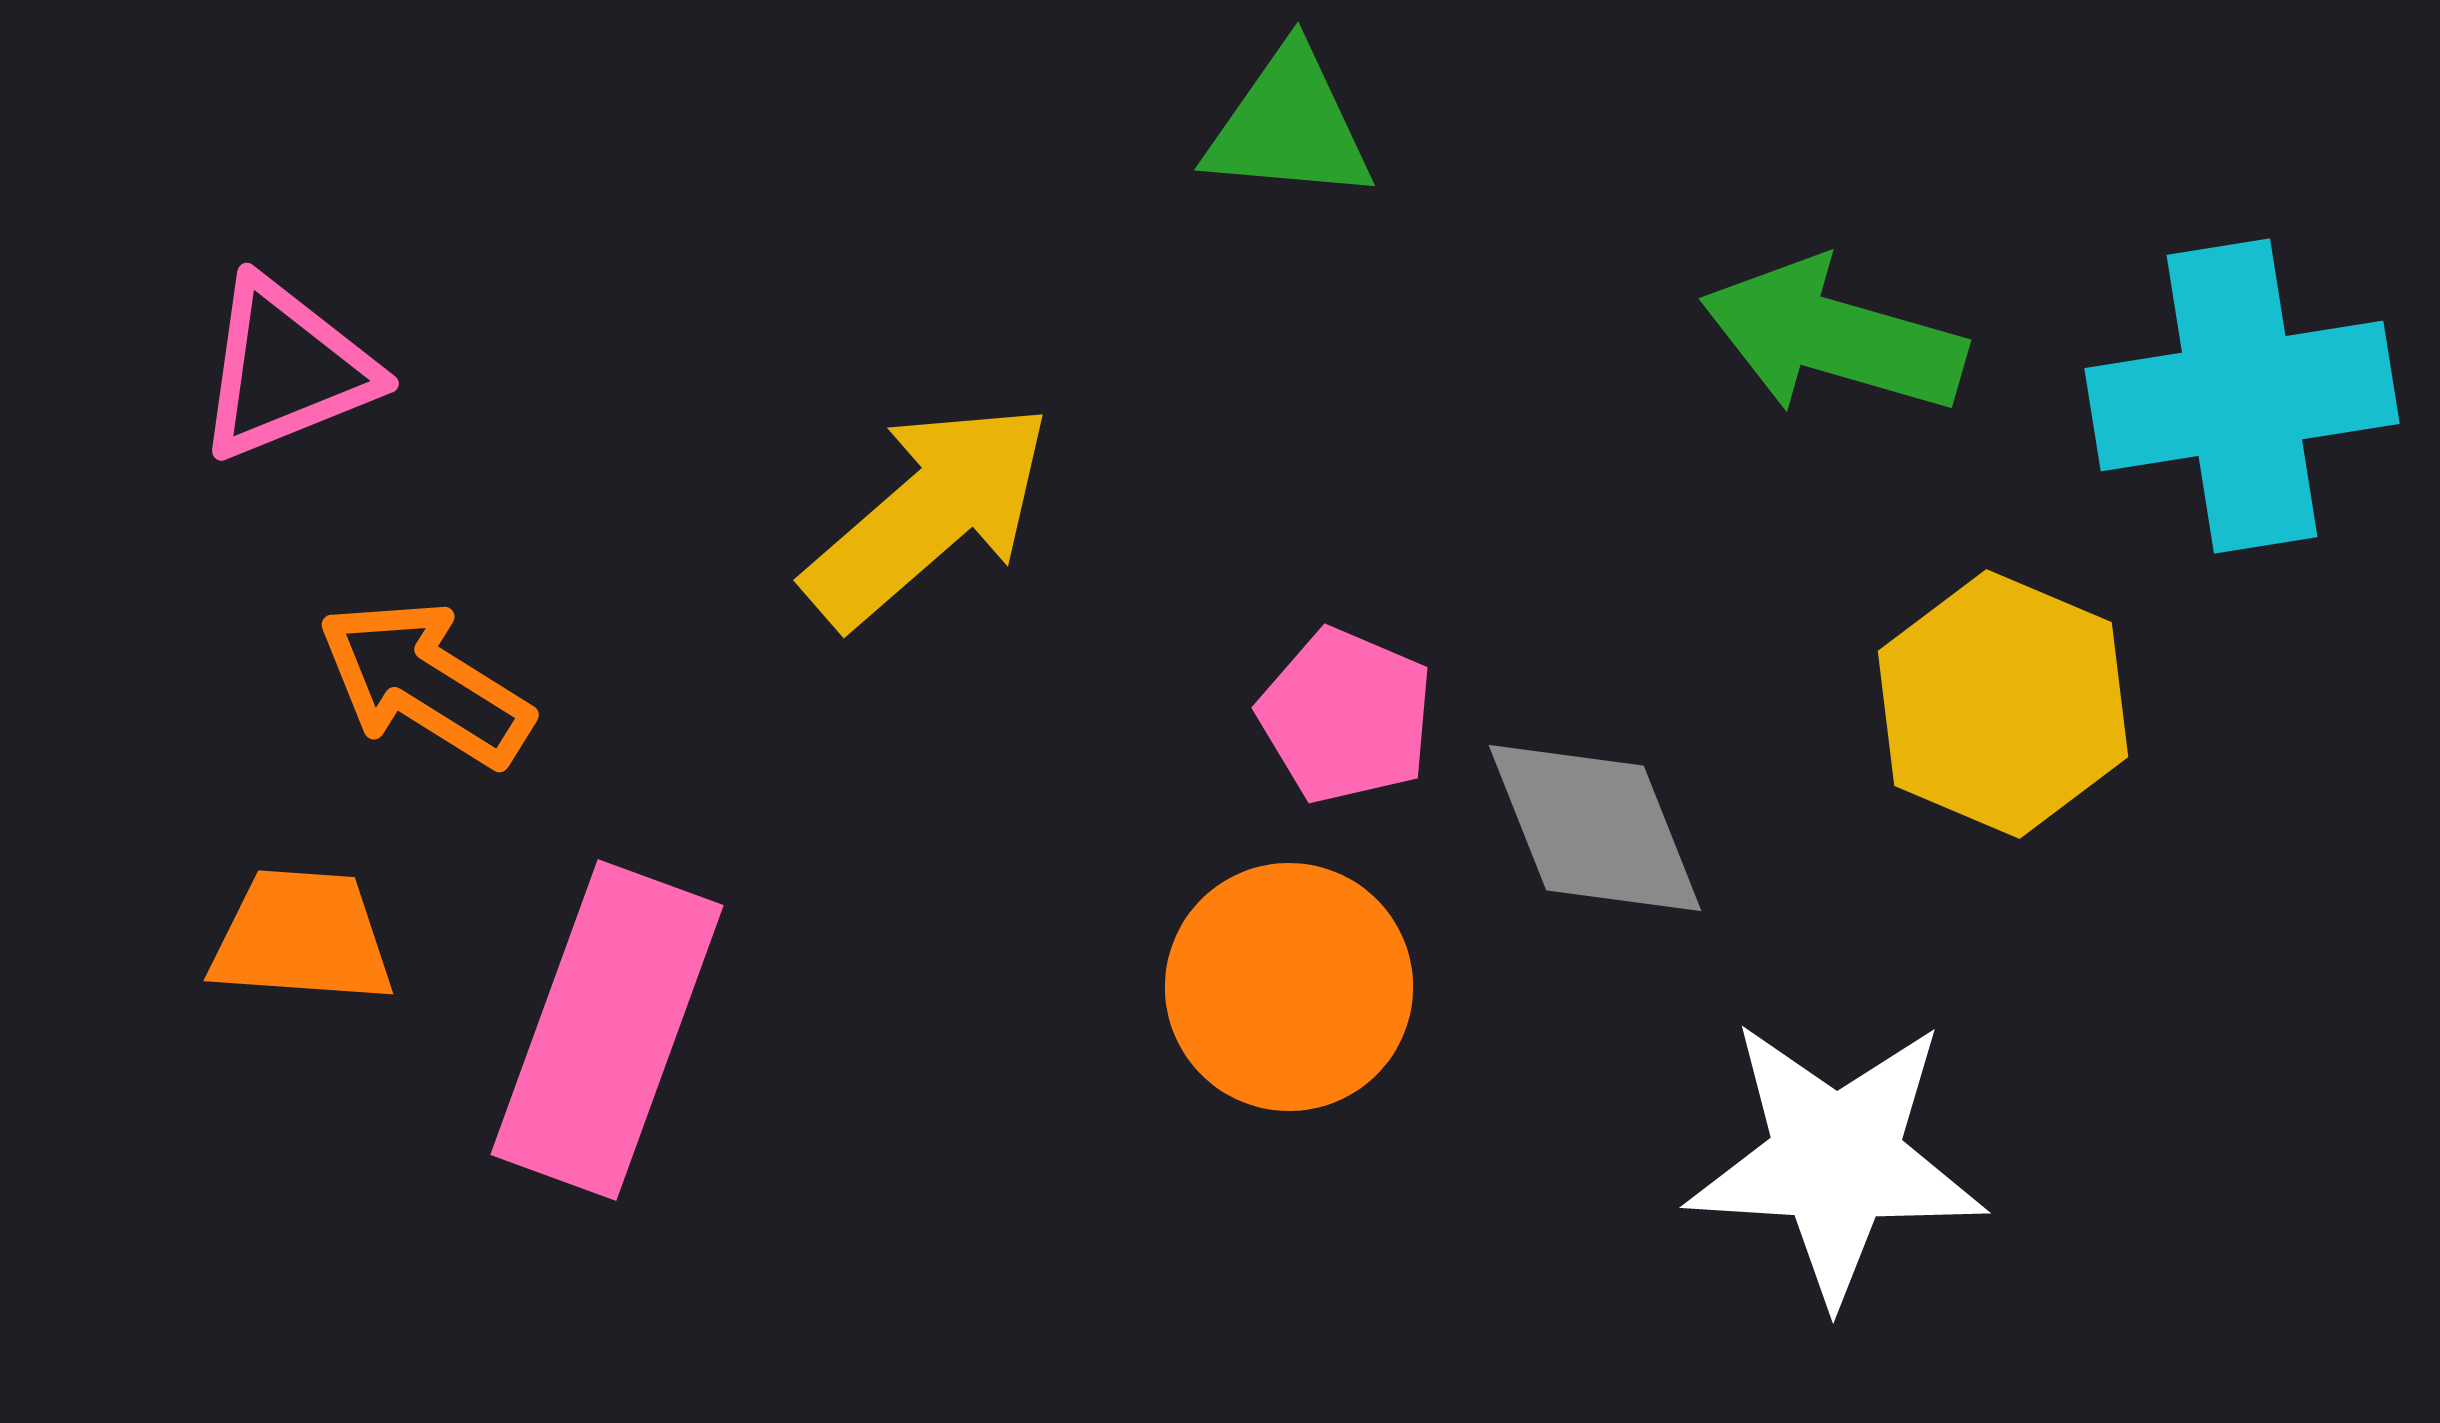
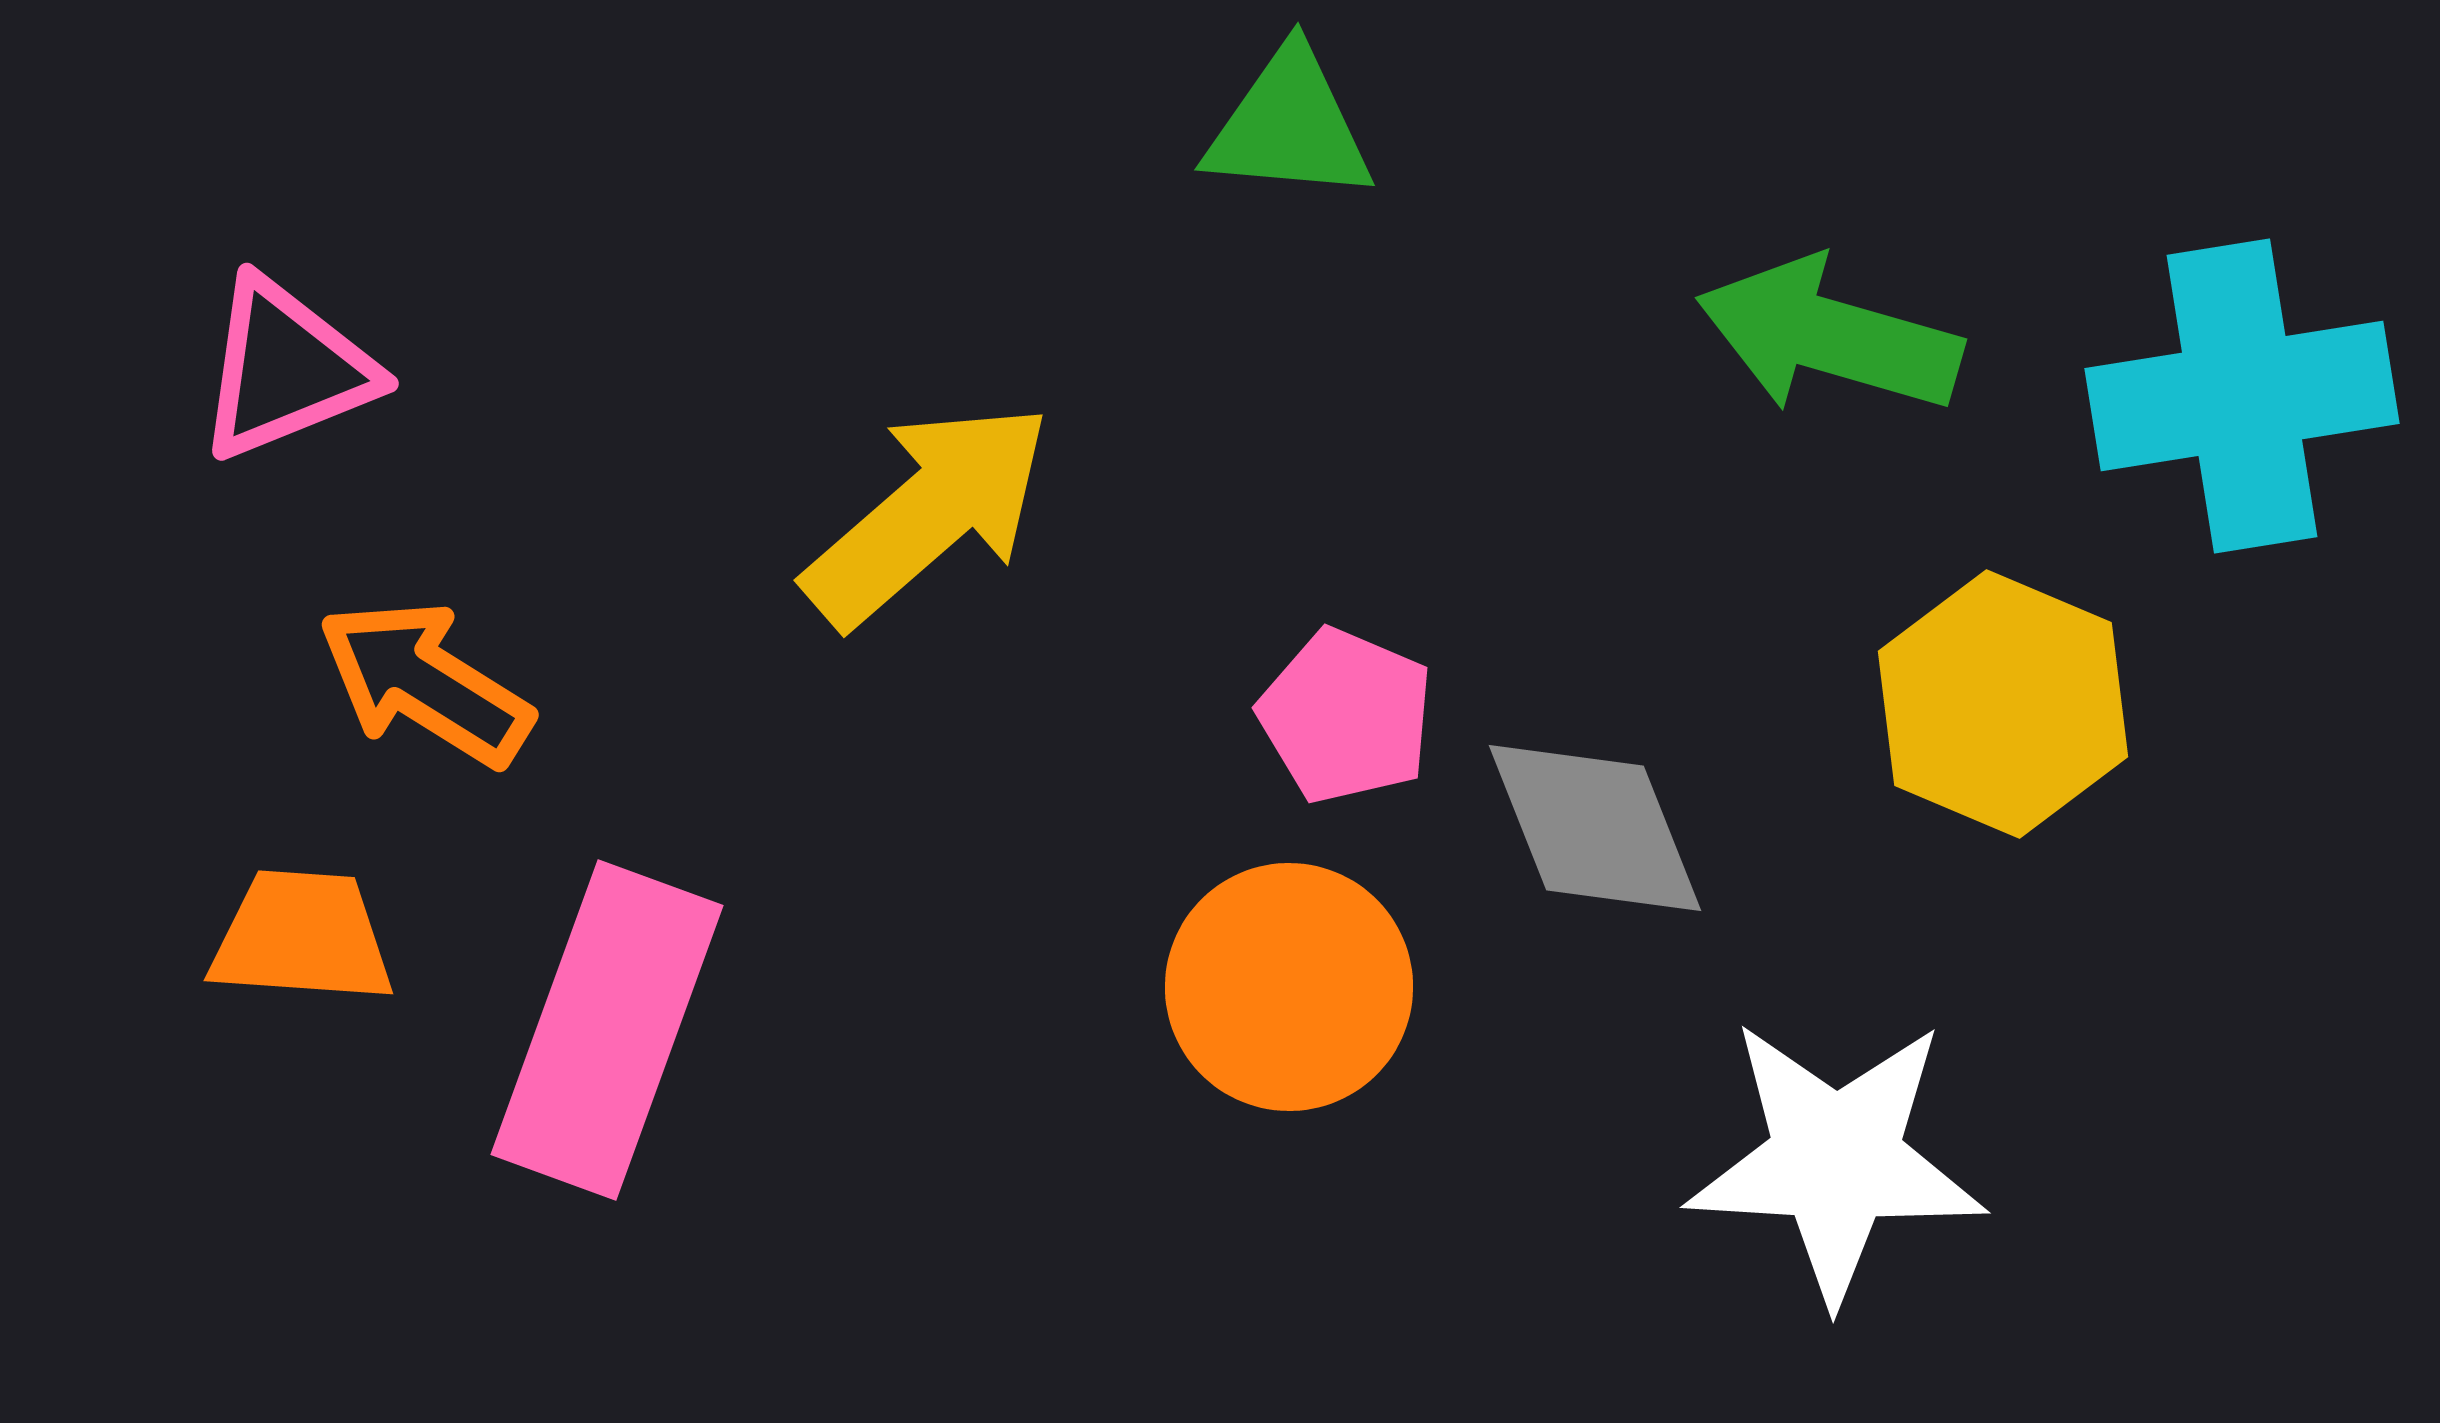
green arrow: moved 4 px left, 1 px up
